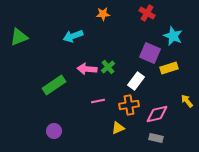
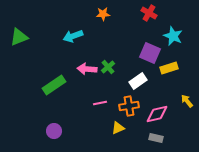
red cross: moved 2 px right
white rectangle: moved 2 px right; rotated 18 degrees clockwise
pink line: moved 2 px right, 2 px down
orange cross: moved 1 px down
